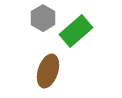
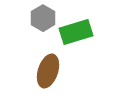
green rectangle: moved 1 px down; rotated 24 degrees clockwise
